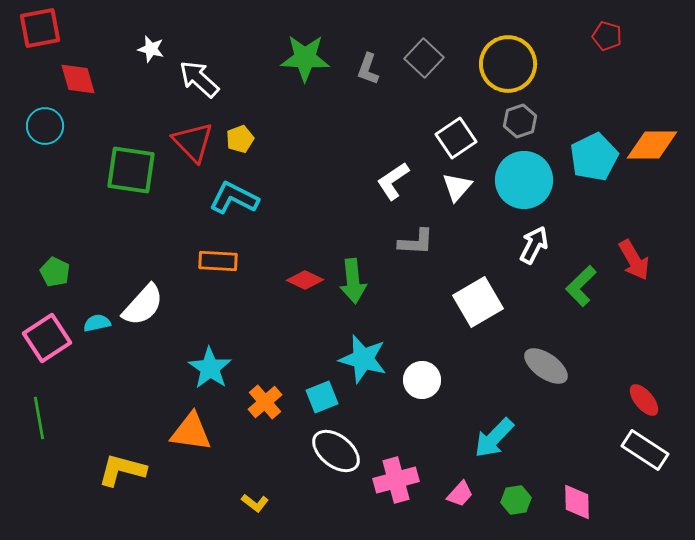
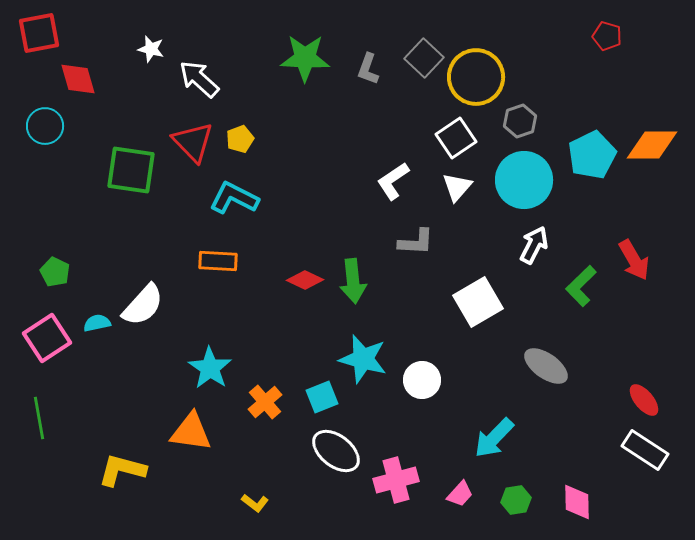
red square at (40, 28): moved 1 px left, 5 px down
yellow circle at (508, 64): moved 32 px left, 13 px down
cyan pentagon at (594, 157): moved 2 px left, 2 px up
